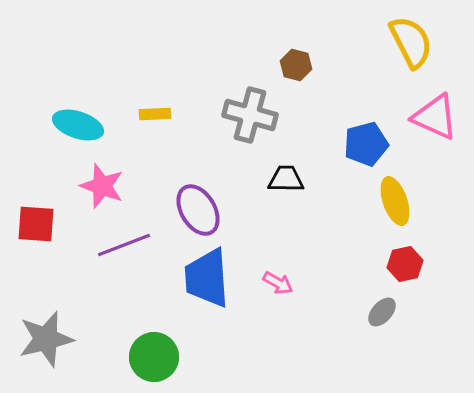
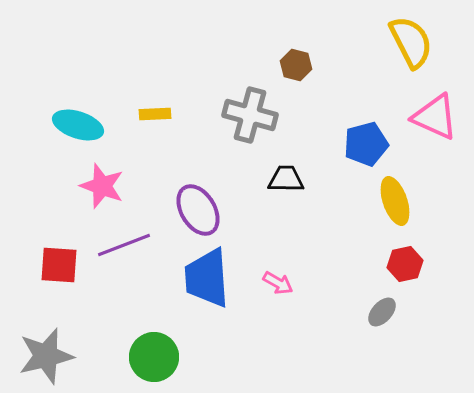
red square: moved 23 px right, 41 px down
gray star: moved 17 px down
